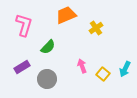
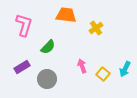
orange trapezoid: rotated 30 degrees clockwise
